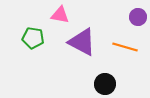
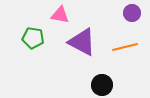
purple circle: moved 6 px left, 4 px up
orange line: rotated 30 degrees counterclockwise
black circle: moved 3 px left, 1 px down
